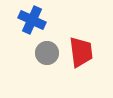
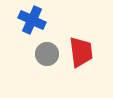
gray circle: moved 1 px down
